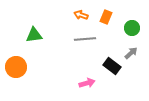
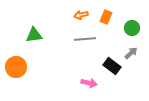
orange arrow: rotated 32 degrees counterclockwise
pink arrow: moved 2 px right; rotated 28 degrees clockwise
